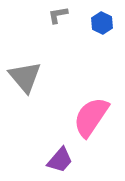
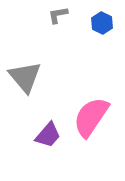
purple trapezoid: moved 12 px left, 25 px up
